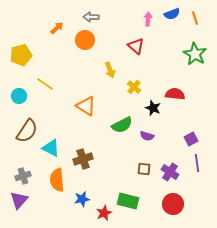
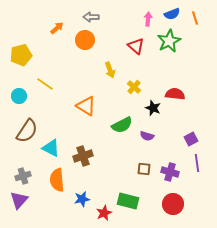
green star: moved 26 px left, 13 px up; rotated 15 degrees clockwise
brown cross: moved 3 px up
purple cross: rotated 18 degrees counterclockwise
